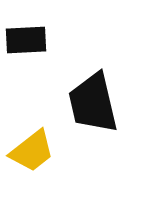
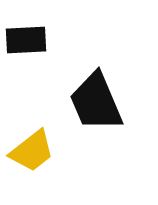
black trapezoid: moved 3 px right, 1 px up; rotated 10 degrees counterclockwise
